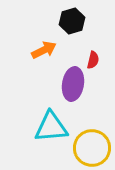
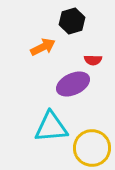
orange arrow: moved 1 px left, 3 px up
red semicircle: rotated 78 degrees clockwise
purple ellipse: rotated 56 degrees clockwise
